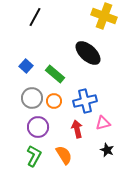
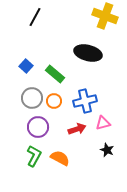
yellow cross: moved 1 px right
black ellipse: rotated 28 degrees counterclockwise
red arrow: rotated 84 degrees clockwise
orange semicircle: moved 4 px left, 3 px down; rotated 30 degrees counterclockwise
